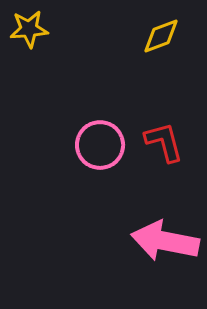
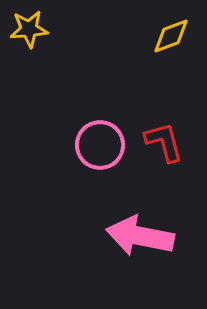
yellow diamond: moved 10 px right
pink arrow: moved 25 px left, 5 px up
